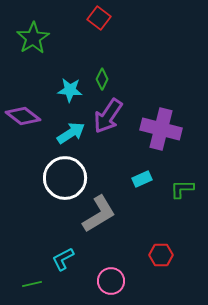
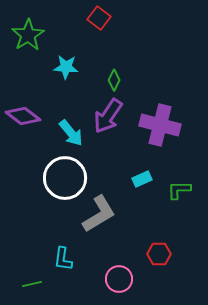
green star: moved 5 px left, 3 px up
green diamond: moved 12 px right, 1 px down
cyan star: moved 4 px left, 23 px up
purple cross: moved 1 px left, 4 px up
cyan arrow: rotated 84 degrees clockwise
green L-shape: moved 3 px left, 1 px down
red hexagon: moved 2 px left, 1 px up
cyan L-shape: rotated 55 degrees counterclockwise
pink circle: moved 8 px right, 2 px up
